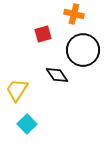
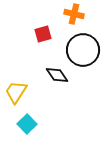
yellow trapezoid: moved 1 px left, 2 px down
